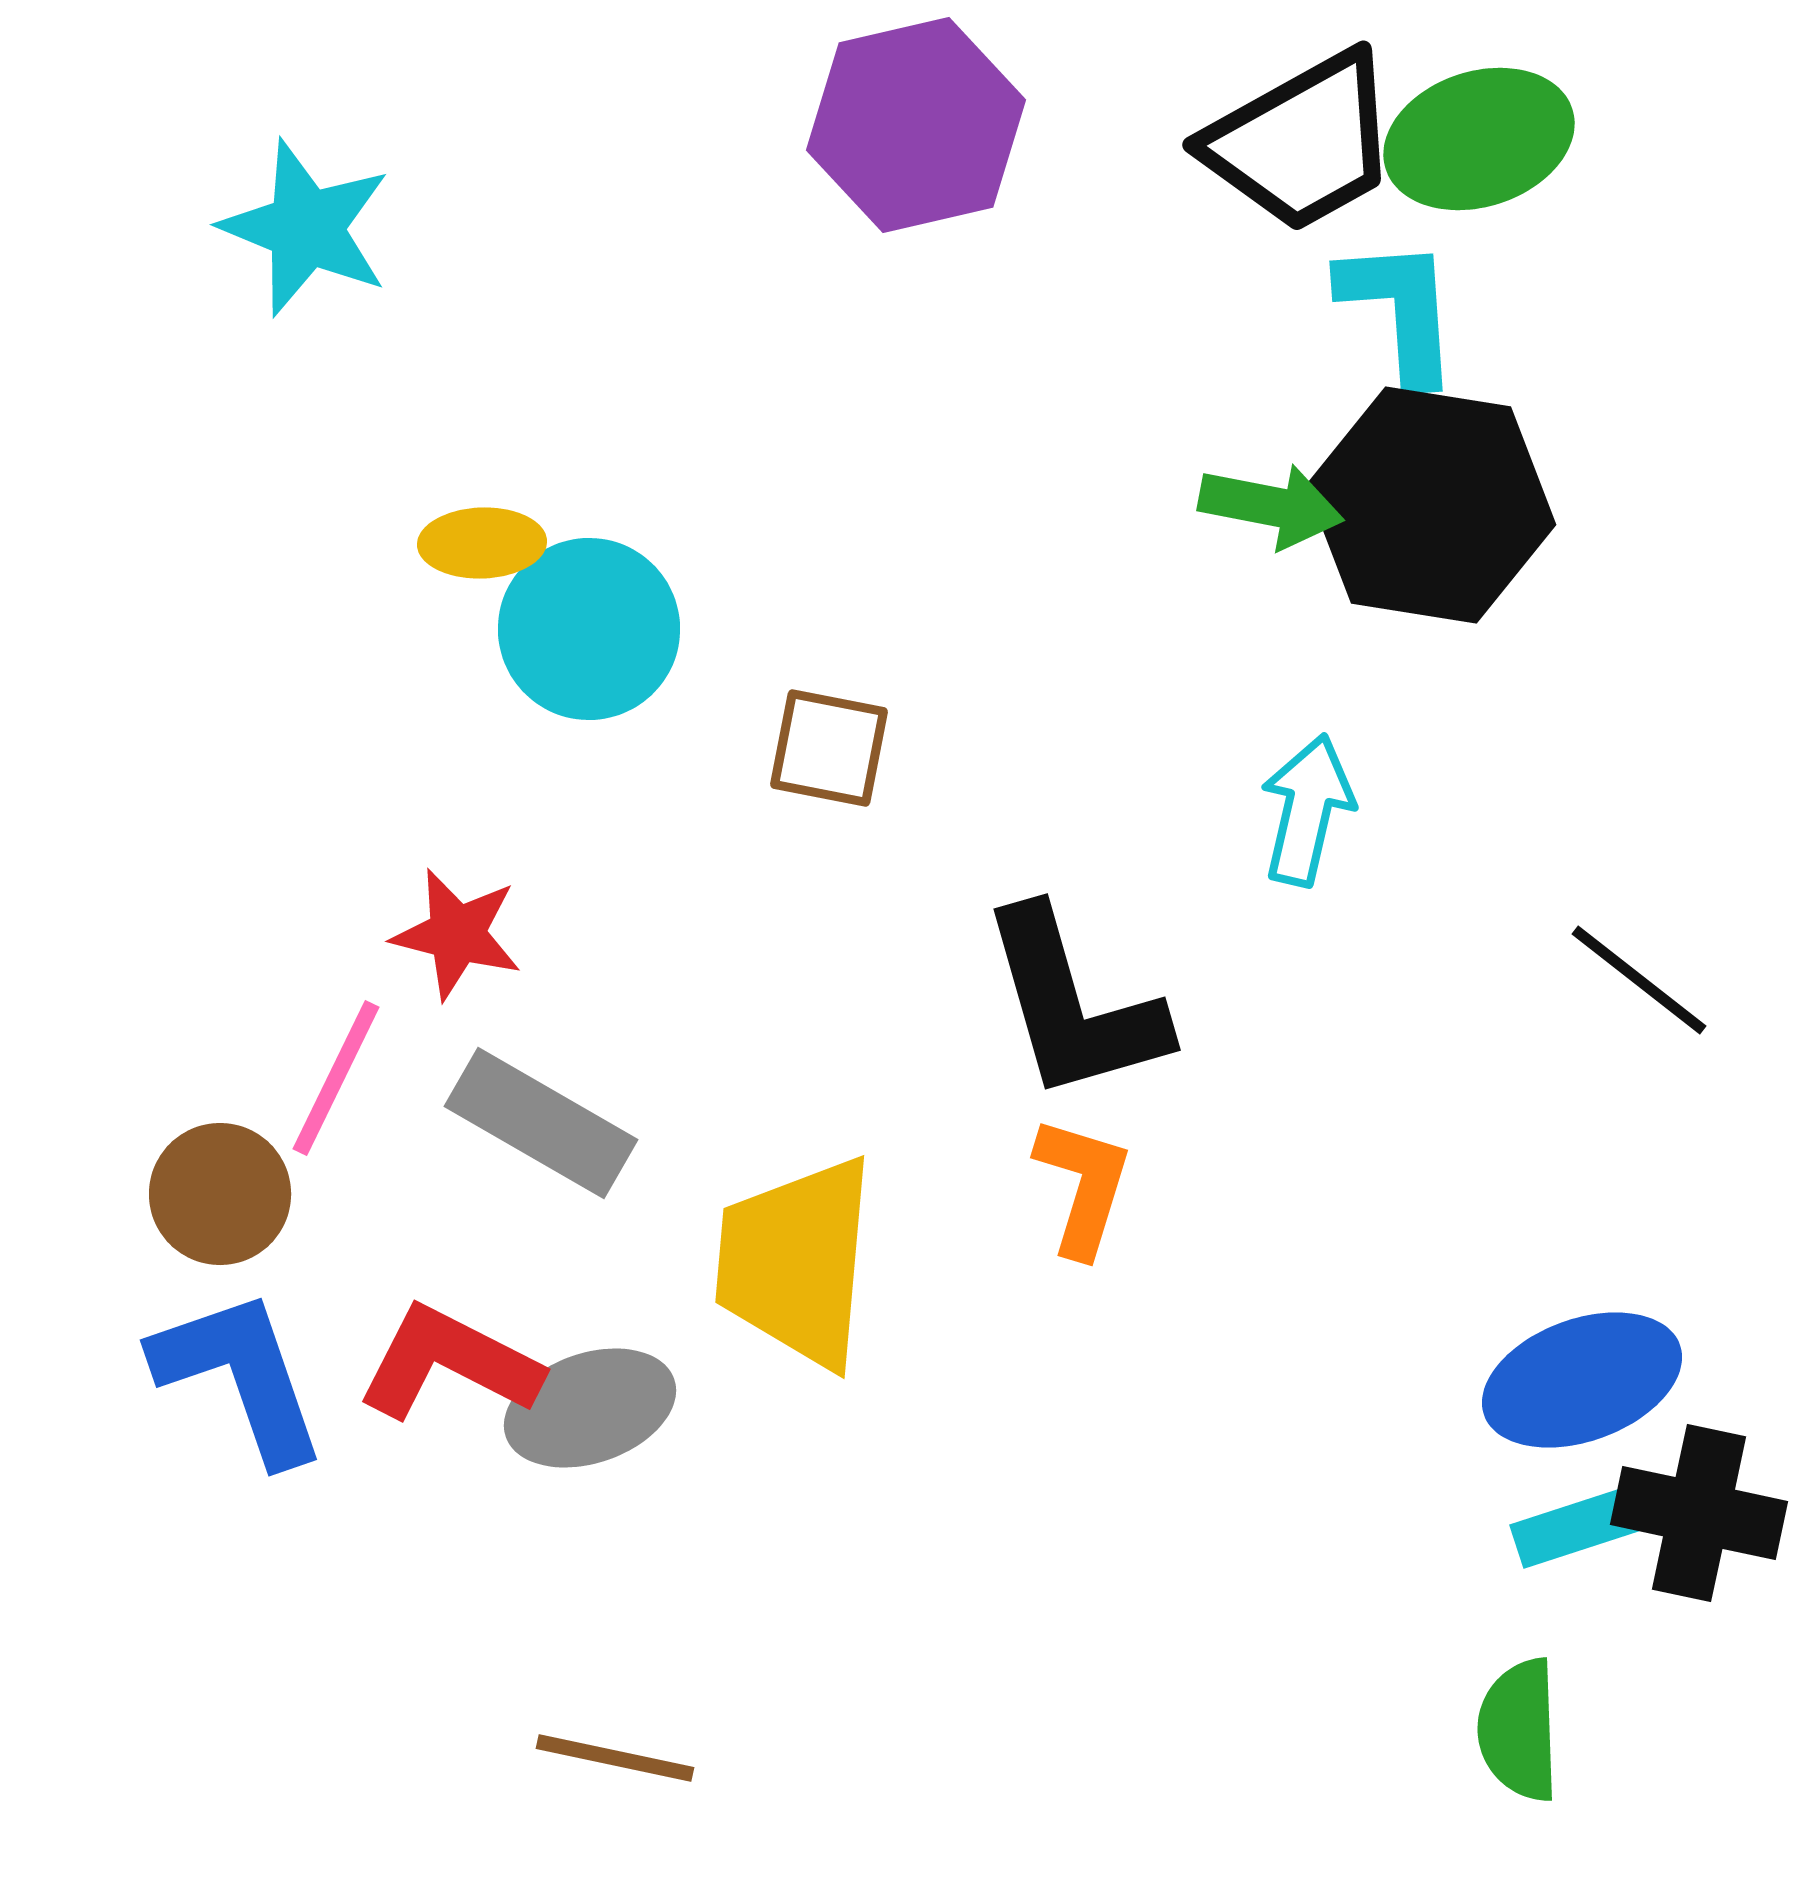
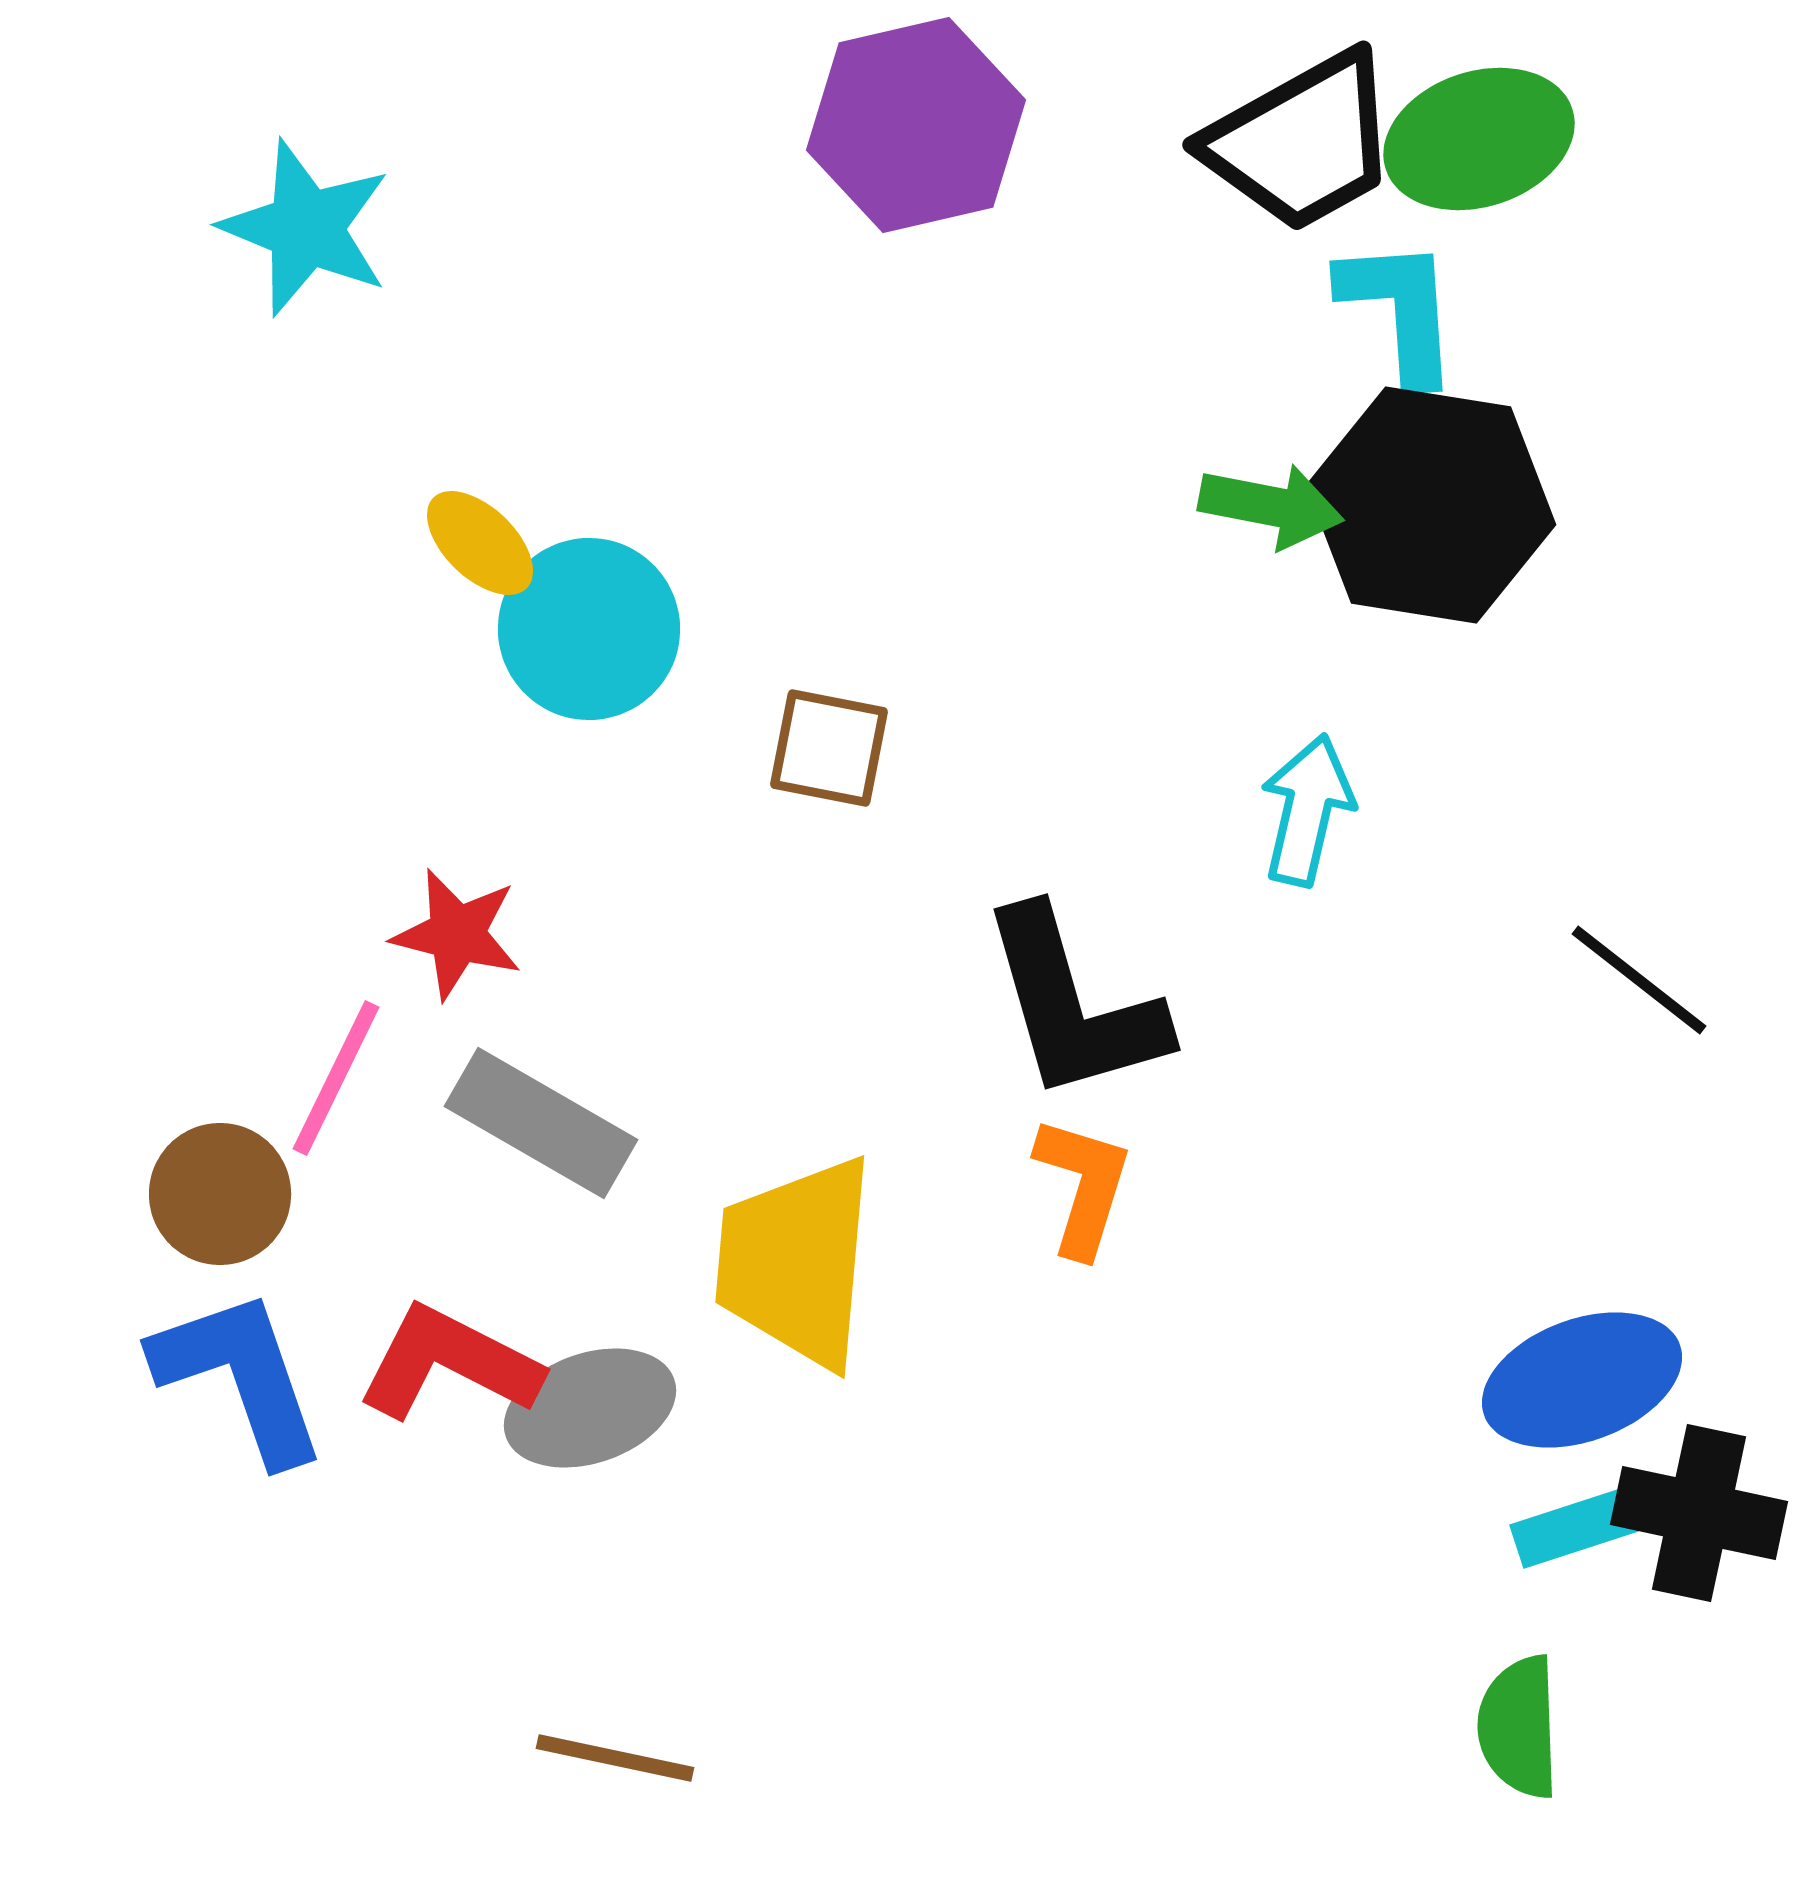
yellow ellipse: moved 2 px left; rotated 46 degrees clockwise
green semicircle: moved 3 px up
